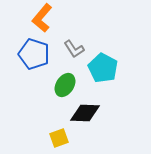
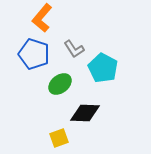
green ellipse: moved 5 px left, 1 px up; rotated 20 degrees clockwise
